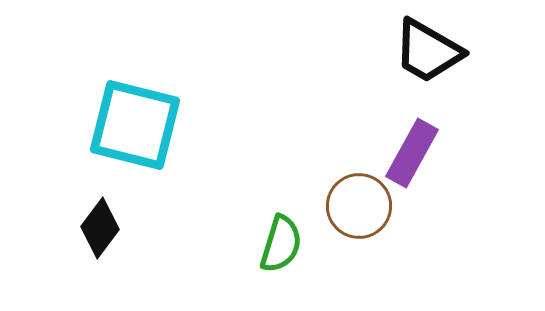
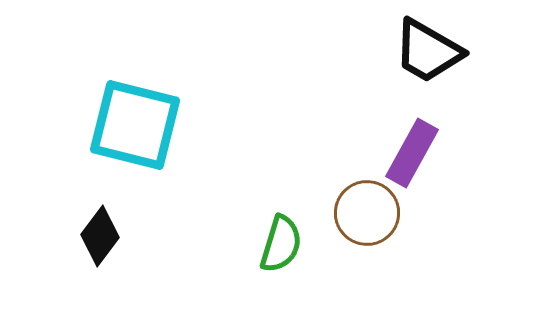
brown circle: moved 8 px right, 7 px down
black diamond: moved 8 px down
